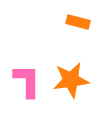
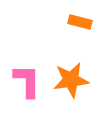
orange rectangle: moved 2 px right
